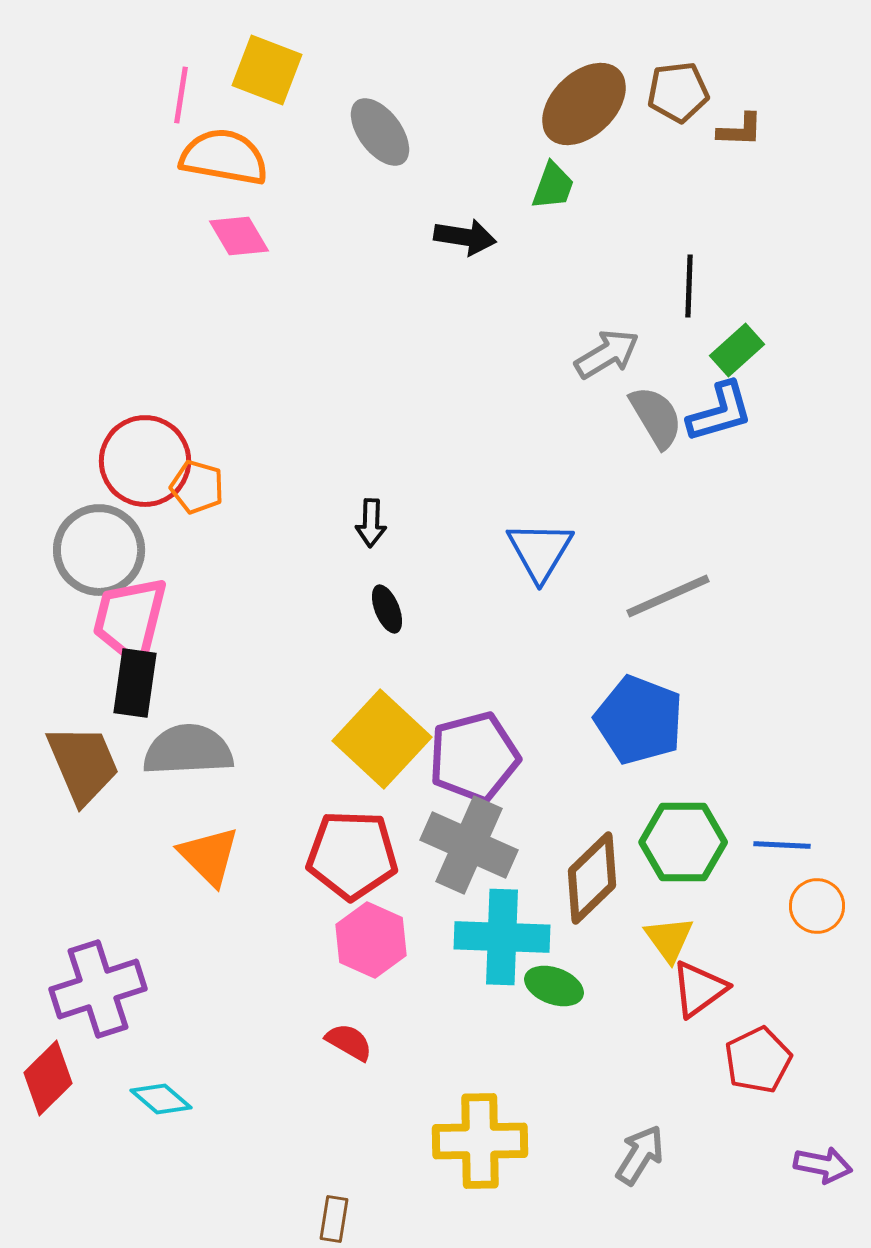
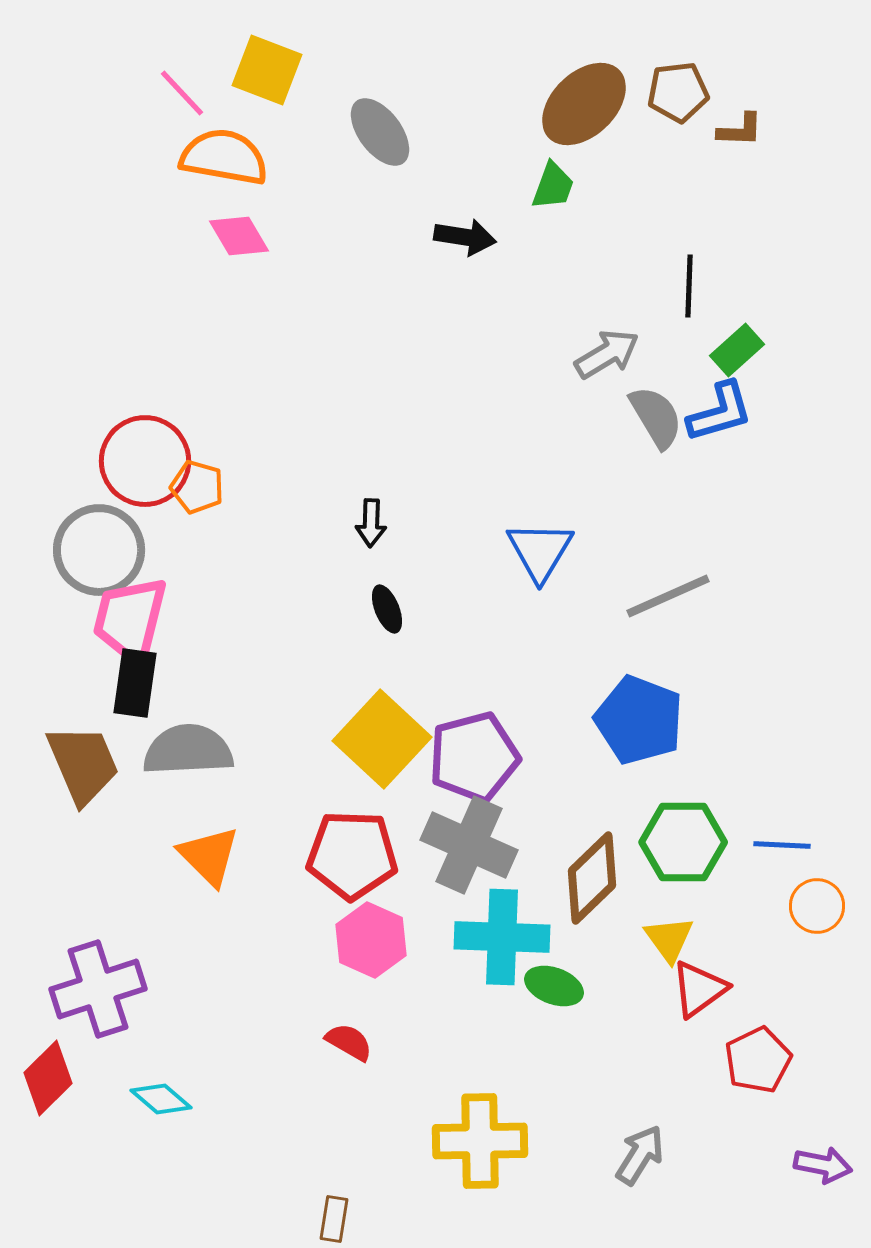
pink line at (181, 95): moved 1 px right, 2 px up; rotated 52 degrees counterclockwise
